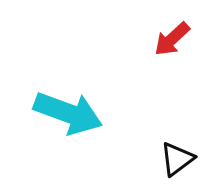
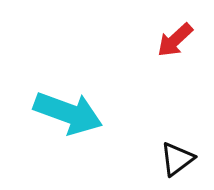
red arrow: moved 3 px right, 1 px down
